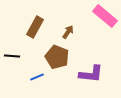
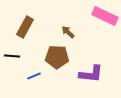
pink rectangle: rotated 15 degrees counterclockwise
brown rectangle: moved 10 px left
brown arrow: rotated 80 degrees counterclockwise
brown pentagon: rotated 20 degrees counterclockwise
blue line: moved 3 px left, 1 px up
